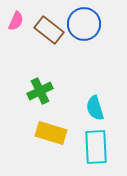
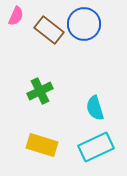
pink semicircle: moved 5 px up
yellow rectangle: moved 9 px left, 12 px down
cyan rectangle: rotated 68 degrees clockwise
